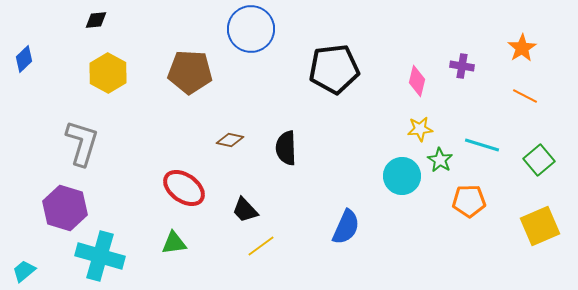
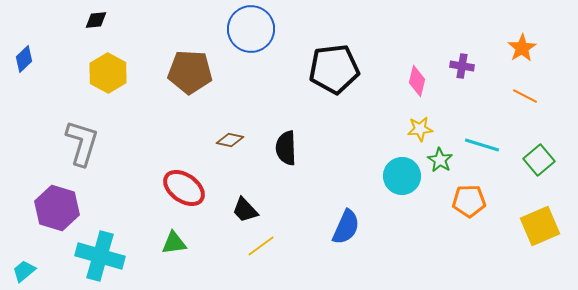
purple hexagon: moved 8 px left
